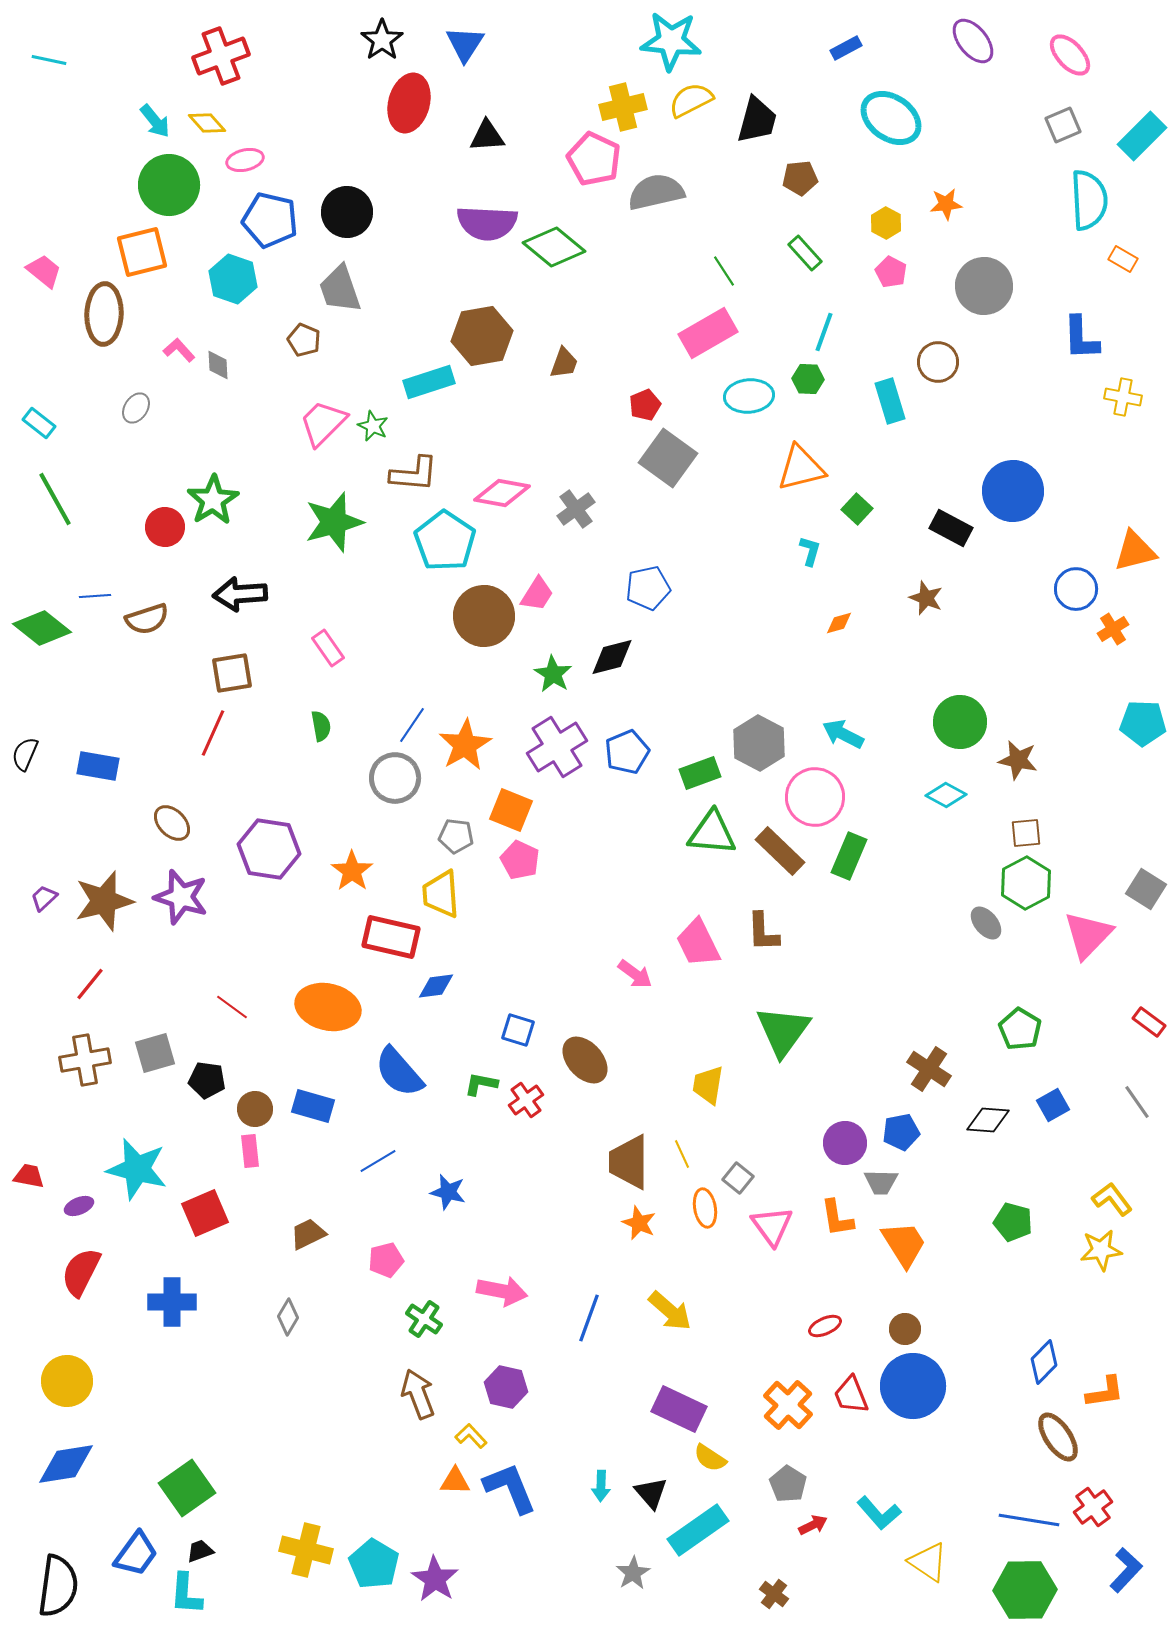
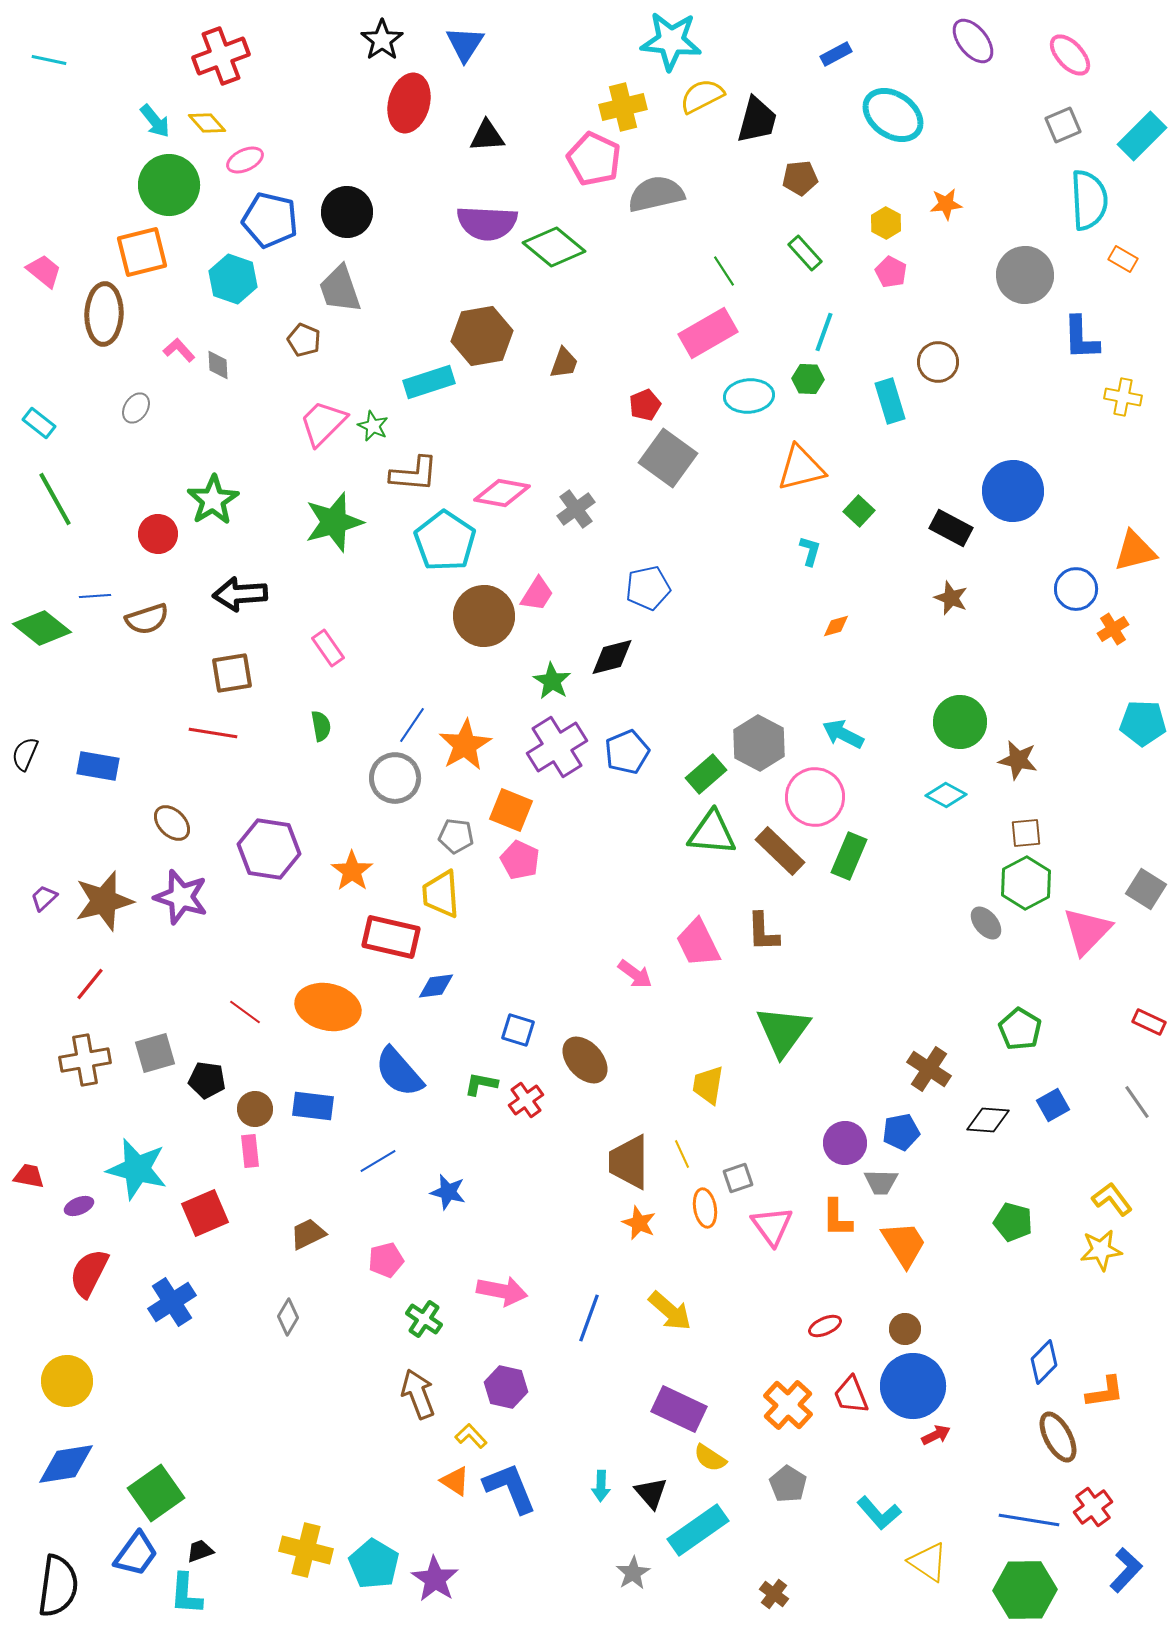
blue rectangle at (846, 48): moved 10 px left, 6 px down
yellow semicircle at (691, 100): moved 11 px right, 4 px up
cyan ellipse at (891, 118): moved 2 px right, 3 px up
pink ellipse at (245, 160): rotated 12 degrees counterclockwise
gray semicircle at (656, 192): moved 2 px down
gray circle at (984, 286): moved 41 px right, 11 px up
green square at (857, 509): moved 2 px right, 2 px down
red circle at (165, 527): moved 7 px left, 7 px down
brown star at (926, 598): moved 25 px right
orange diamond at (839, 623): moved 3 px left, 3 px down
green star at (553, 674): moved 1 px left, 7 px down
red line at (213, 733): rotated 75 degrees clockwise
green rectangle at (700, 773): moved 6 px right, 1 px down; rotated 21 degrees counterclockwise
pink triangle at (1088, 935): moved 1 px left, 4 px up
red line at (232, 1007): moved 13 px right, 5 px down
red rectangle at (1149, 1022): rotated 12 degrees counterclockwise
blue rectangle at (313, 1106): rotated 9 degrees counterclockwise
gray square at (738, 1178): rotated 32 degrees clockwise
orange L-shape at (837, 1218): rotated 9 degrees clockwise
red semicircle at (81, 1272): moved 8 px right, 1 px down
blue cross at (172, 1302): rotated 33 degrees counterclockwise
brown ellipse at (1058, 1437): rotated 6 degrees clockwise
orange triangle at (455, 1481): rotated 32 degrees clockwise
green square at (187, 1488): moved 31 px left, 5 px down
red arrow at (813, 1525): moved 123 px right, 90 px up
